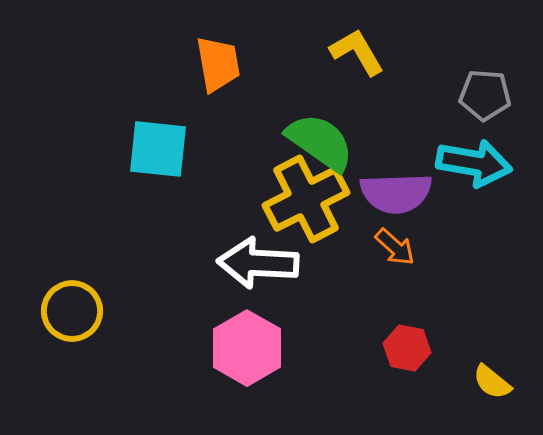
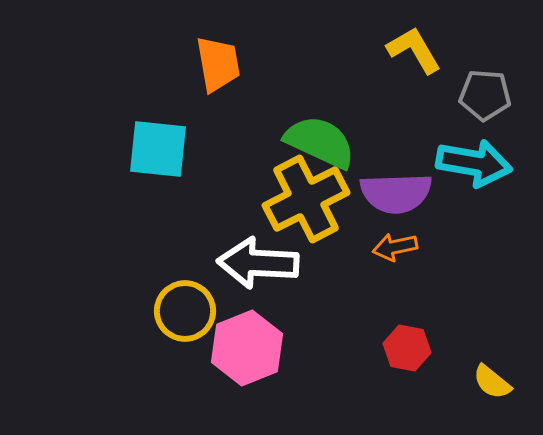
yellow L-shape: moved 57 px right, 2 px up
green semicircle: rotated 10 degrees counterclockwise
orange arrow: rotated 126 degrees clockwise
yellow circle: moved 113 px right
pink hexagon: rotated 8 degrees clockwise
